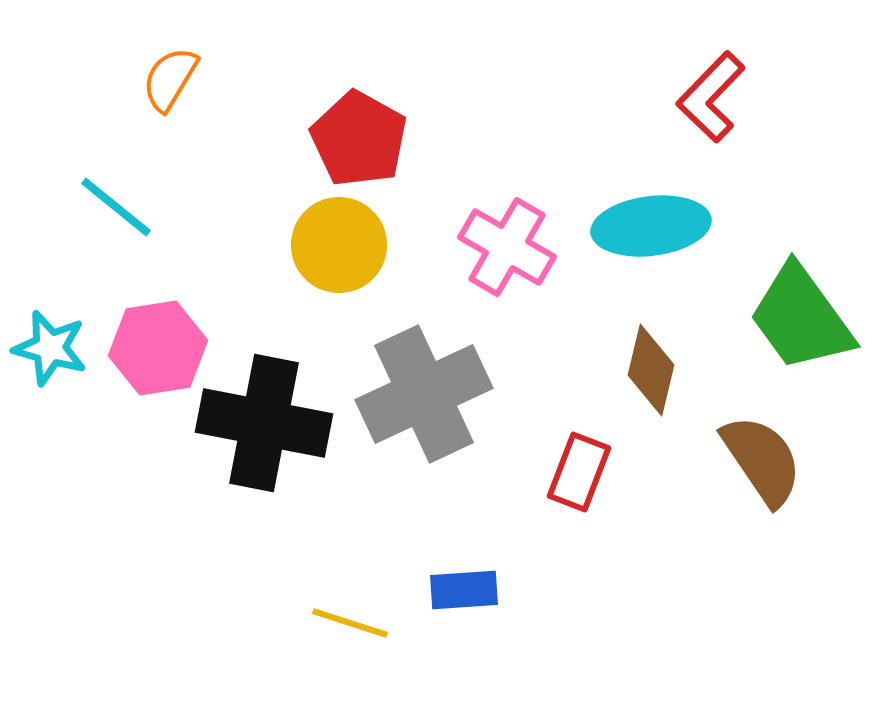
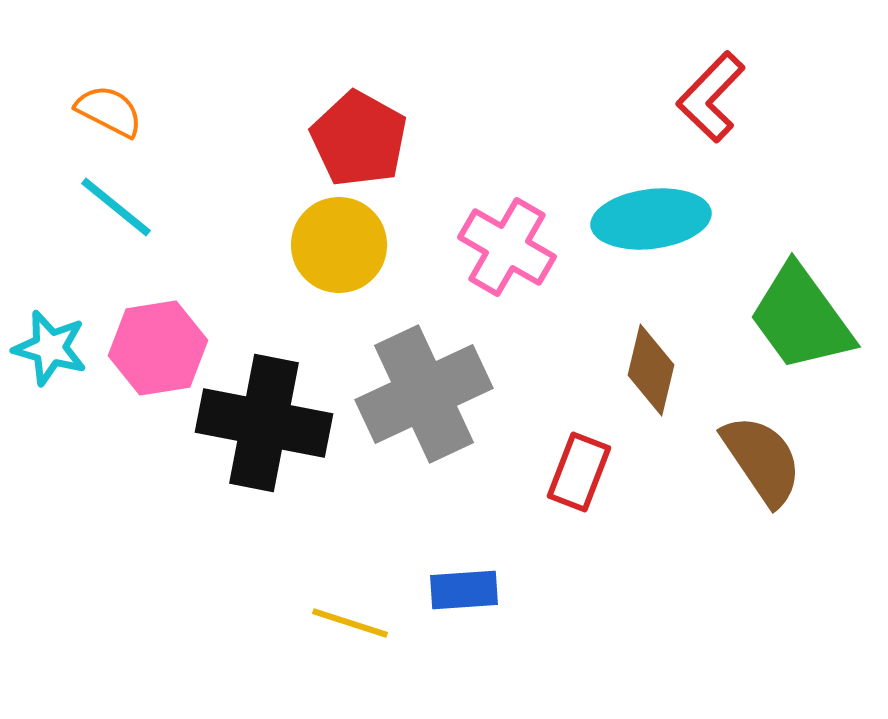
orange semicircle: moved 61 px left, 32 px down; rotated 86 degrees clockwise
cyan ellipse: moved 7 px up
